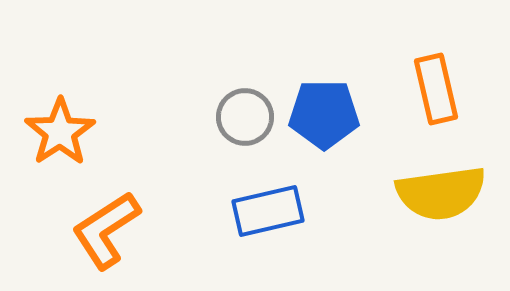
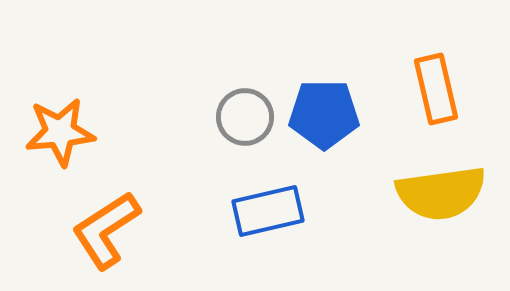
orange star: rotated 28 degrees clockwise
